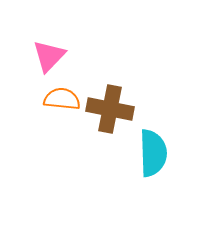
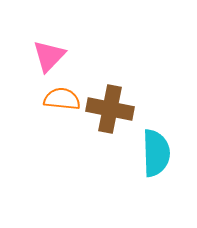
cyan semicircle: moved 3 px right
